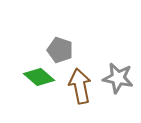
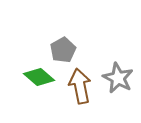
gray pentagon: moved 3 px right; rotated 25 degrees clockwise
gray star: rotated 16 degrees clockwise
